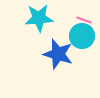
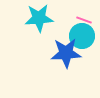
blue star: moved 8 px right, 1 px up; rotated 20 degrees counterclockwise
